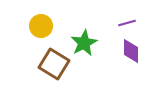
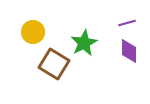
yellow circle: moved 8 px left, 6 px down
purple diamond: moved 2 px left
